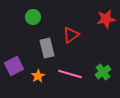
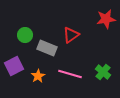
green circle: moved 8 px left, 18 px down
gray rectangle: rotated 54 degrees counterclockwise
green cross: rotated 14 degrees counterclockwise
